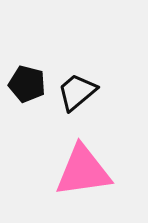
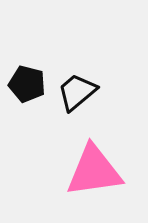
pink triangle: moved 11 px right
